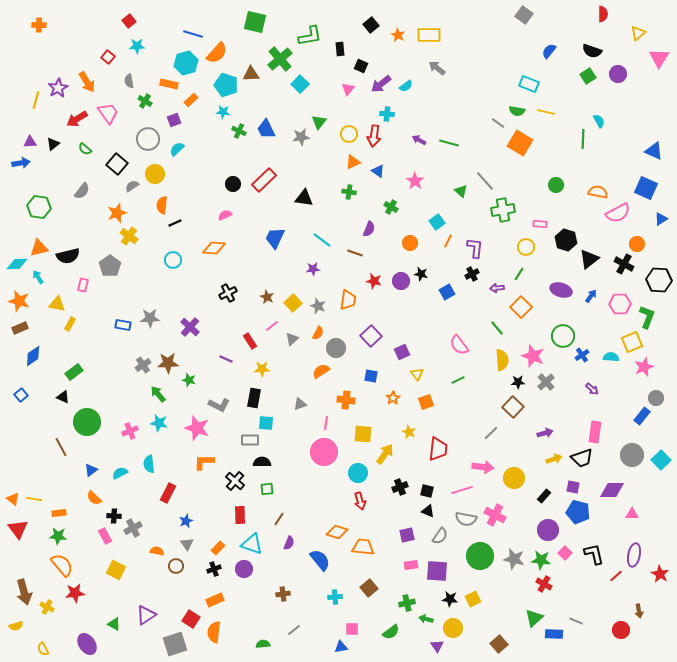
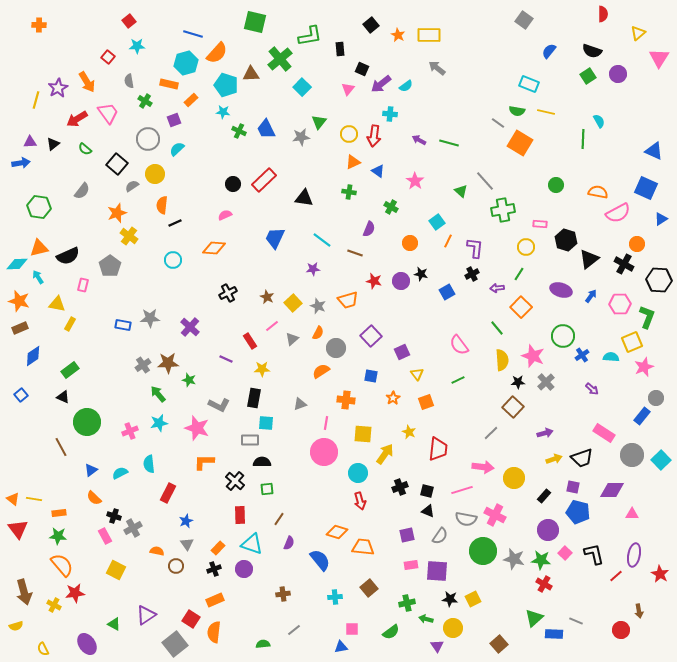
gray square at (524, 15): moved 5 px down
black square at (361, 66): moved 1 px right, 3 px down
cyan square at (300, 84): moved 2 px right, 3 px down
cyan cross at (387, 114): moved 3 px right
black semicircle at (68, 256): rotated 10 degrees counterclockwise
orange trapezoid at (348, 300): rotated 65 degrees clockwise
green rectangle at (74, 372): moved 4 px left, 2 px up
cyan star at (159, 423): rotated 24 degrees counterclockwise
pink rectangle at (595, 432): moved 9 px right, 1 px down; rotated 65 degrees counterclockwise
black cross at (114, 516): rotated 16 degrees clockwise
green circle at (480, 556): moved 3 px right, 5 px up
yellow cross at (47, 607): moved 7 px right, 2 px up
gray square at (175, 644): rotated 20 degrees counterclockwise
